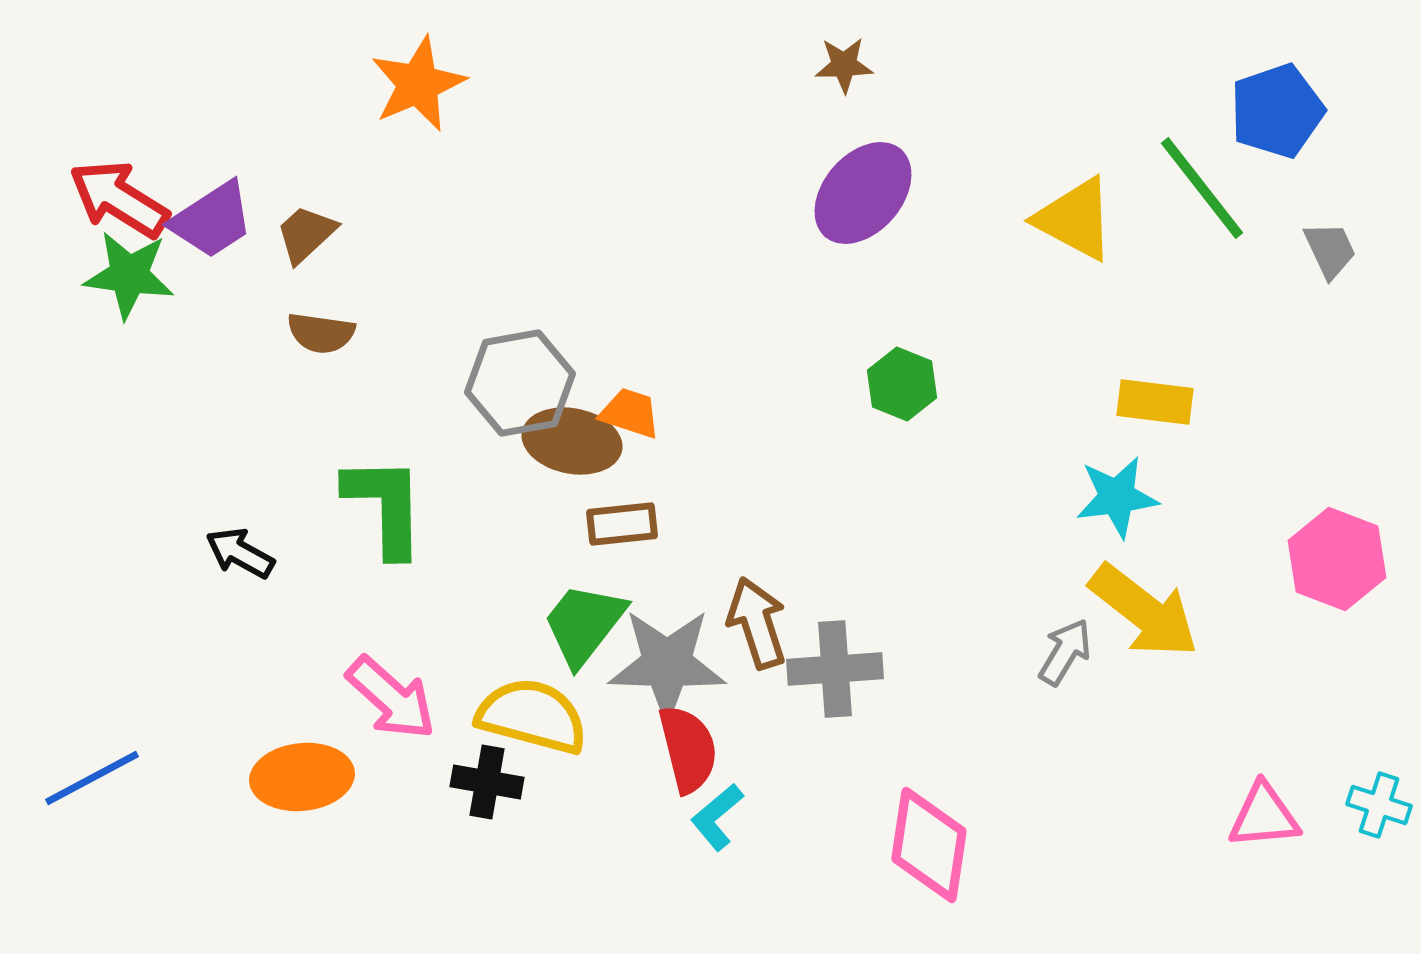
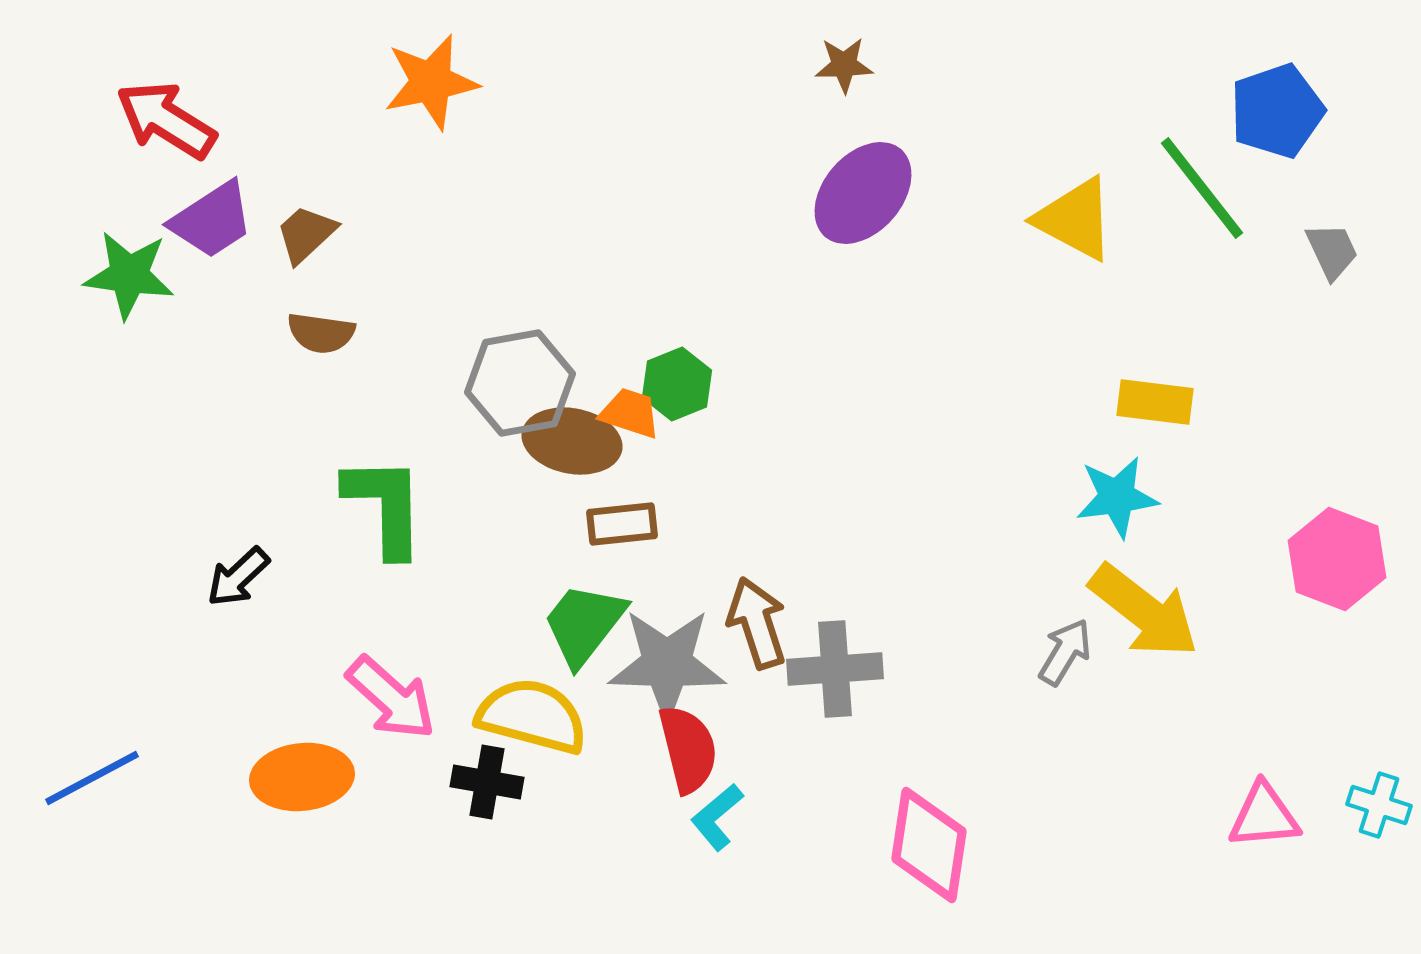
orange star: moved 13 px right, 2 px up; rotated 12 degrees clockwise
red arrow: moved 47 px right, 79 px up
gray trapezoid: moved 2 px right, 1 px down
green hexagon: moved 225 px left; rotated 16 degrees clockwise
black arrow: moved 2 px left, 24 px down; rotated 72 degrees counterclockwise
